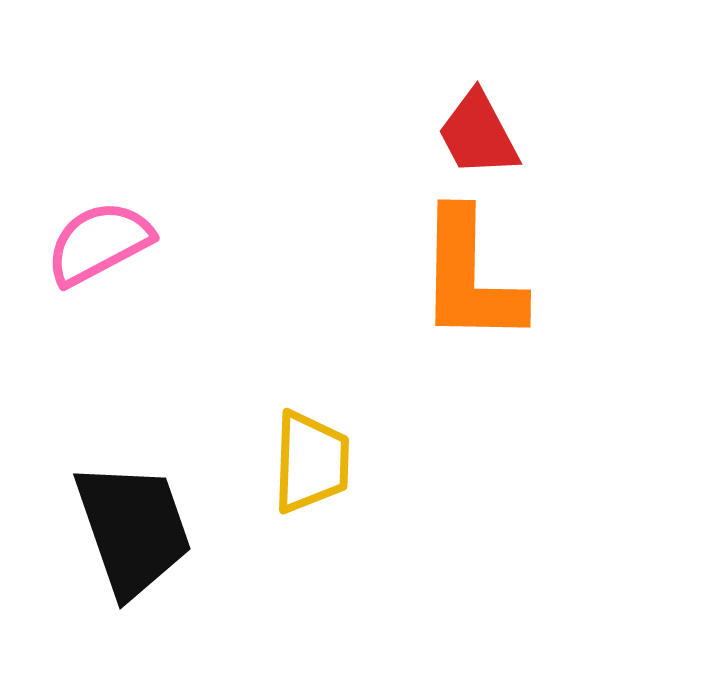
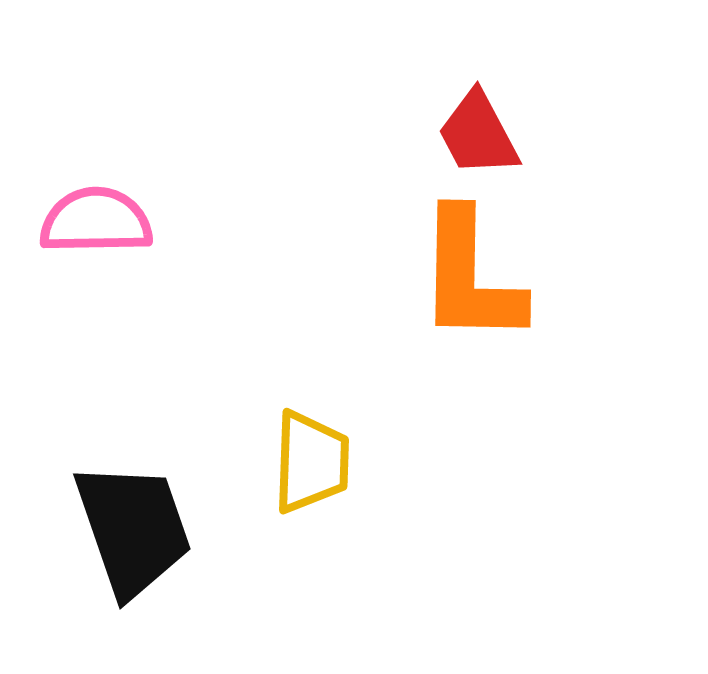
pink semicircle: moved 3 px left, 22 px up; rotated 27 degrees clockwise
